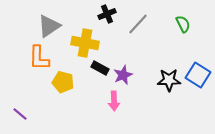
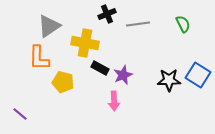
gray line: rotated 40 degrees clockwise
